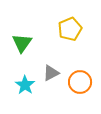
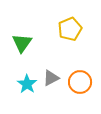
gray triangle: moved 5 px down
cyan star: moved 2 px right, 1 px up
